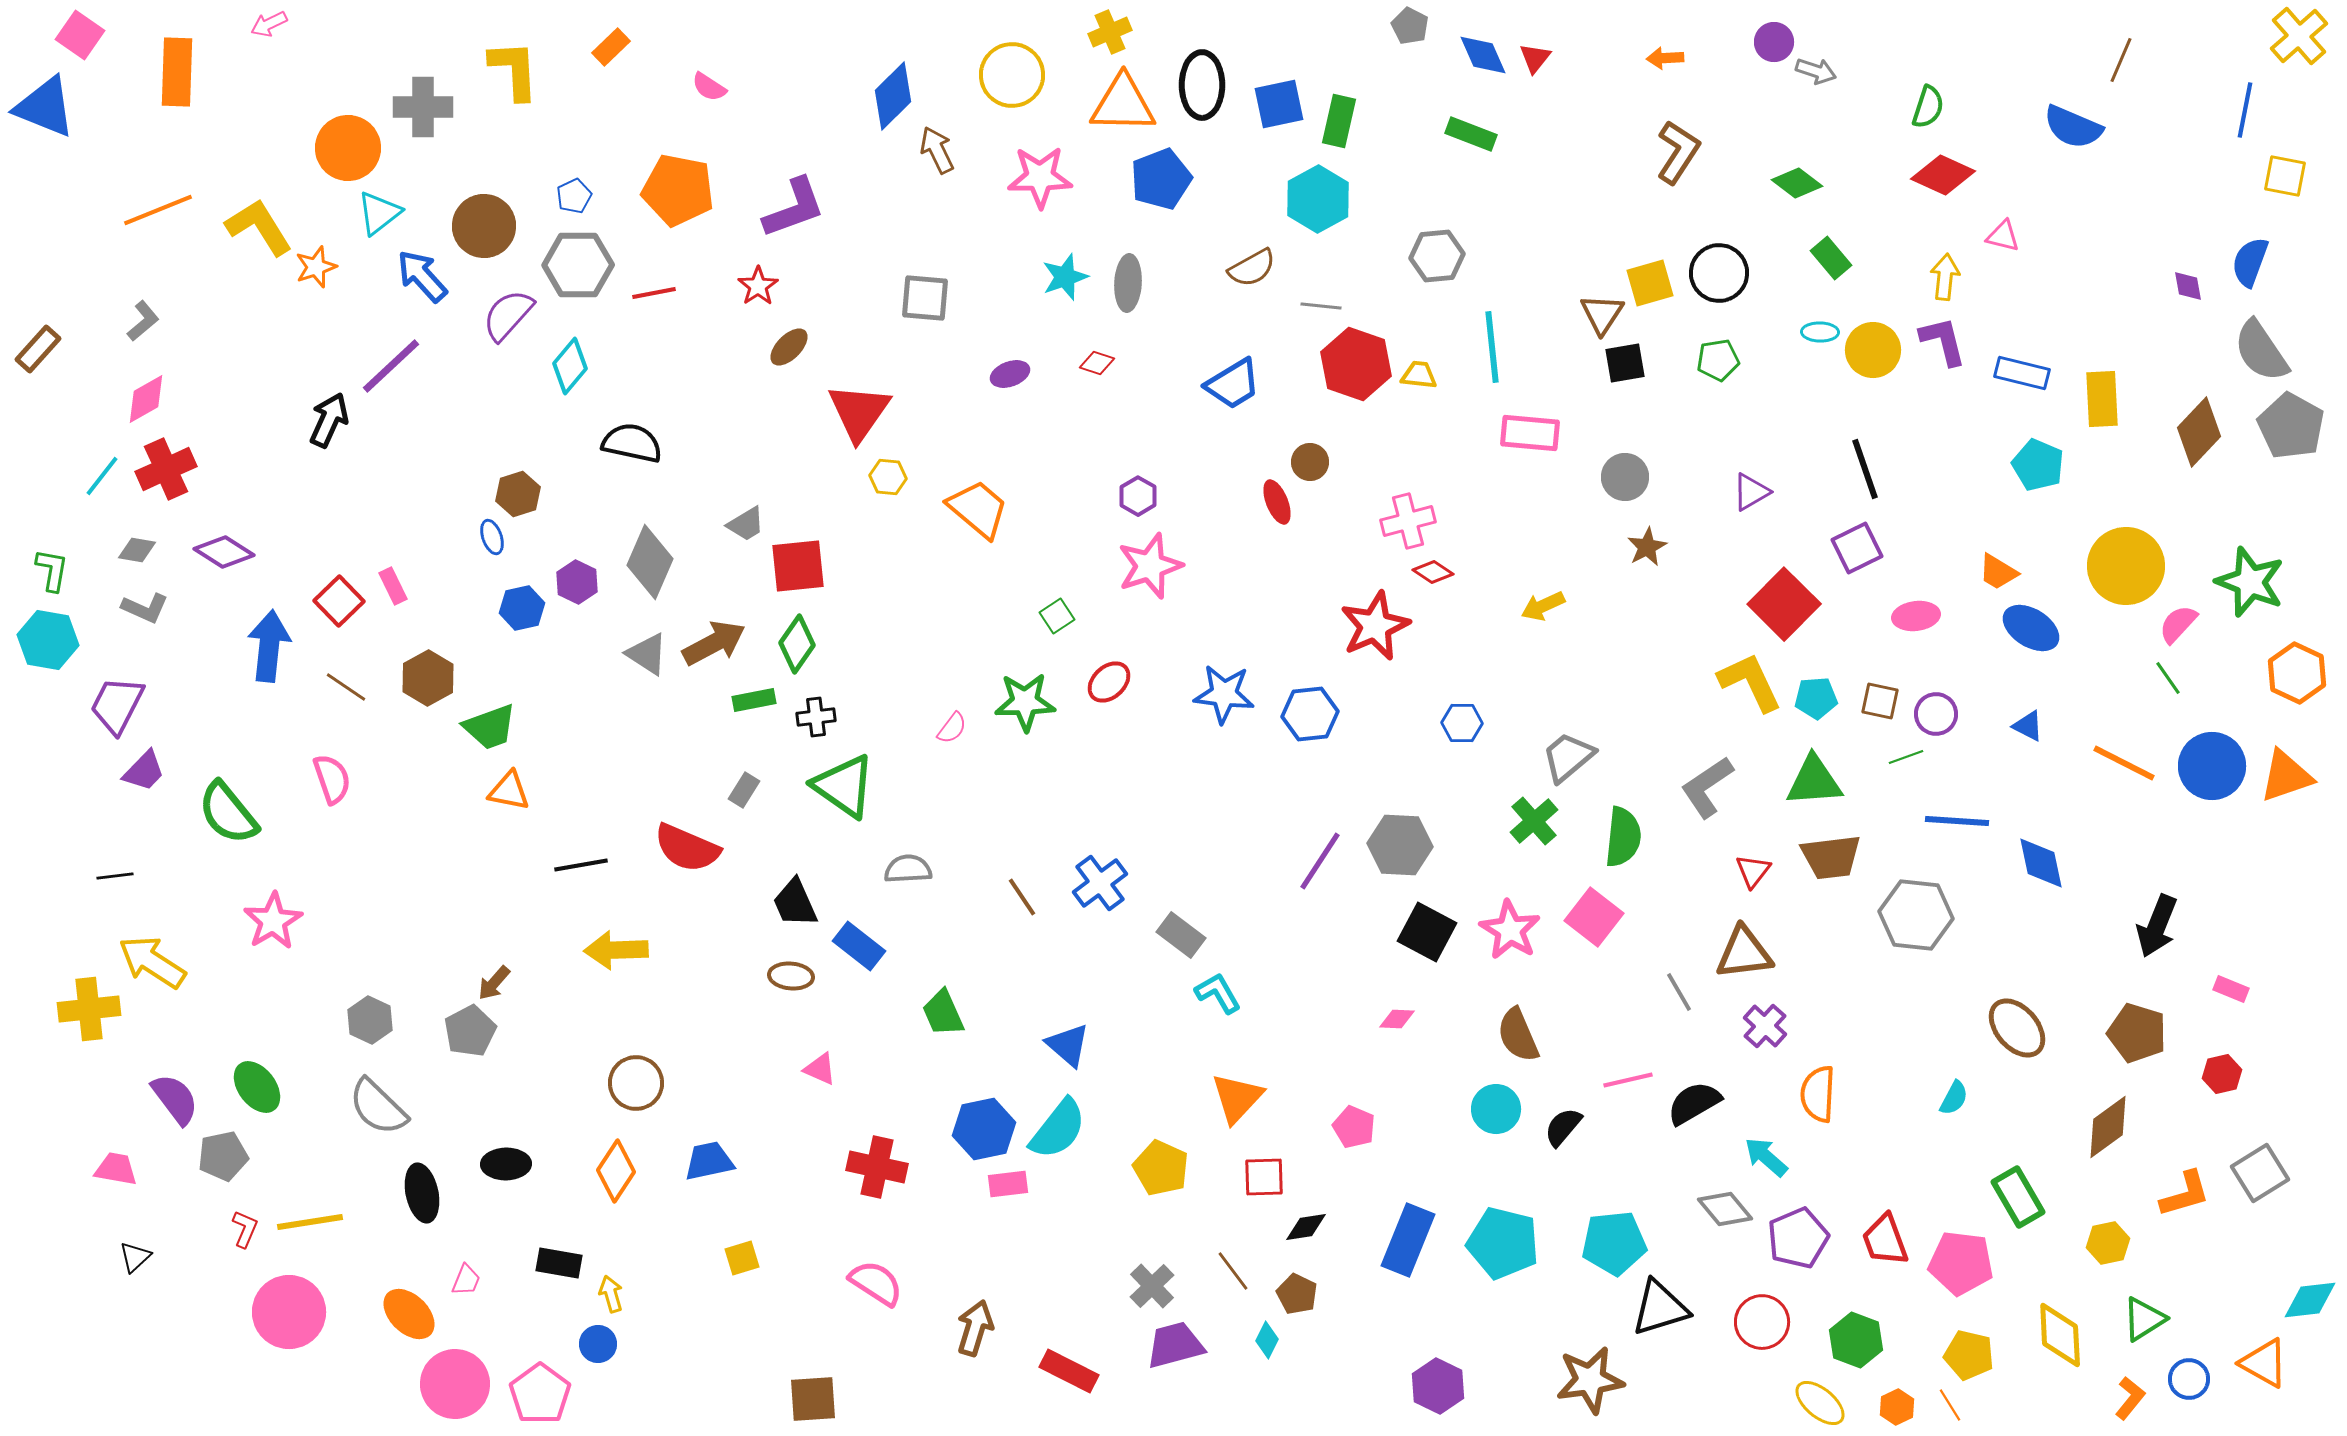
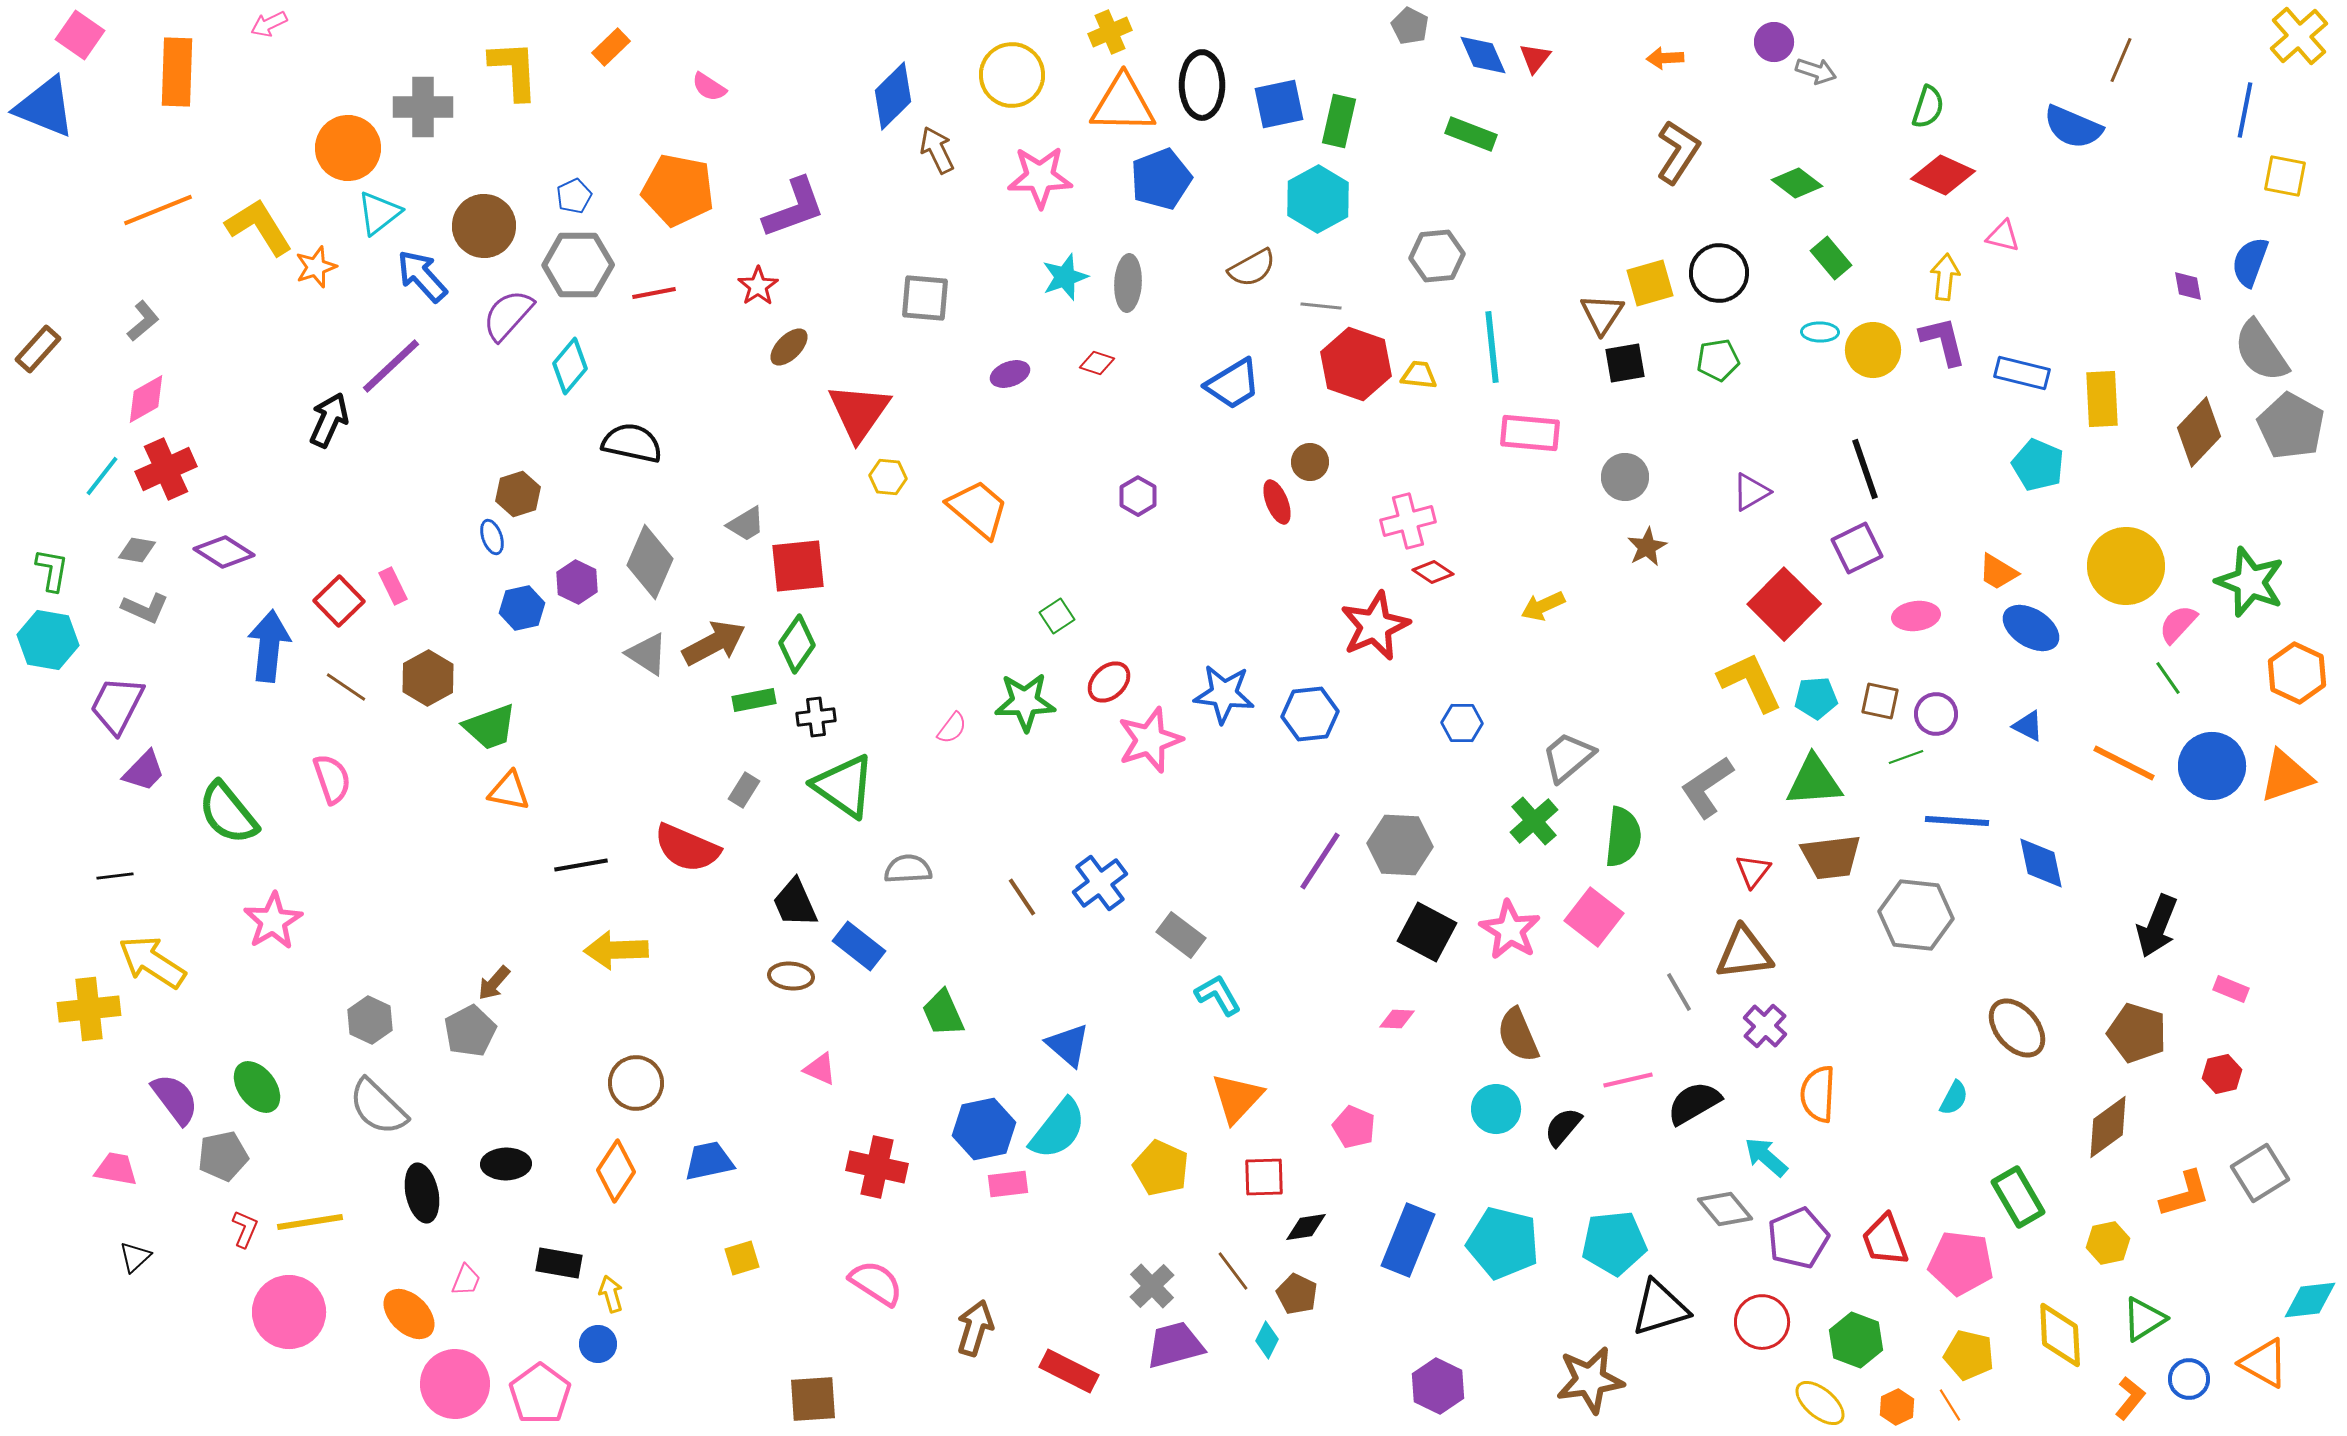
pink star at (1150, 566): moved 174 px down
cyan L-shape at (1218, 993): moved 2 px down
